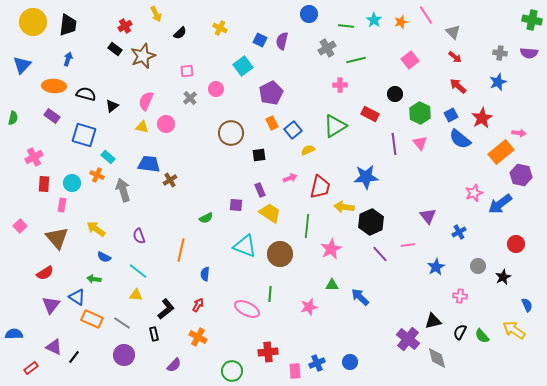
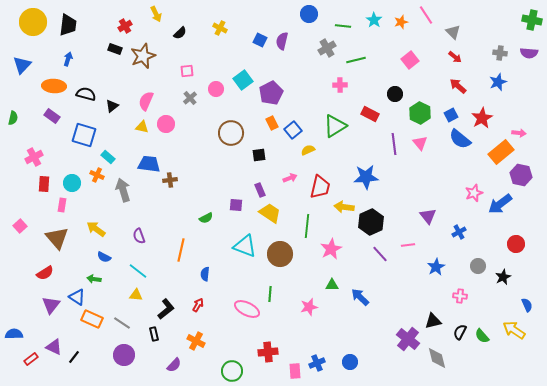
green line at (346, 26): moved 3 px left
black rectangle at (115, 49): rotated 16 degrees counterclockwise
cyan square at (243, 66): moved 14 px down
brown cross at (170, 180): rotated 24 degrees clockwise
orange cross at (198, 337): moved 2 px left, 4 px down
red rectangle at (31, 368): moved 9 px up
